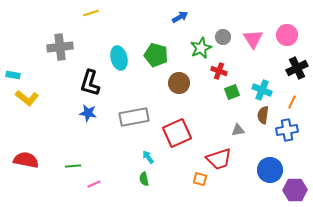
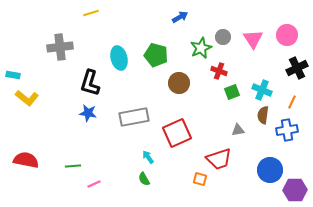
green semicircle: rotated 16 degrees counterclockwise
